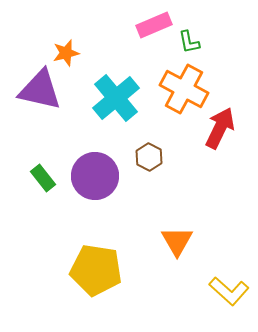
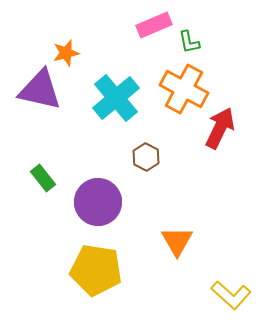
brown hexagon: moved 3 px left
purple circle: moved 3 px right, 26 px down
yellow L-shape: moved 2 px right, 4 px down
